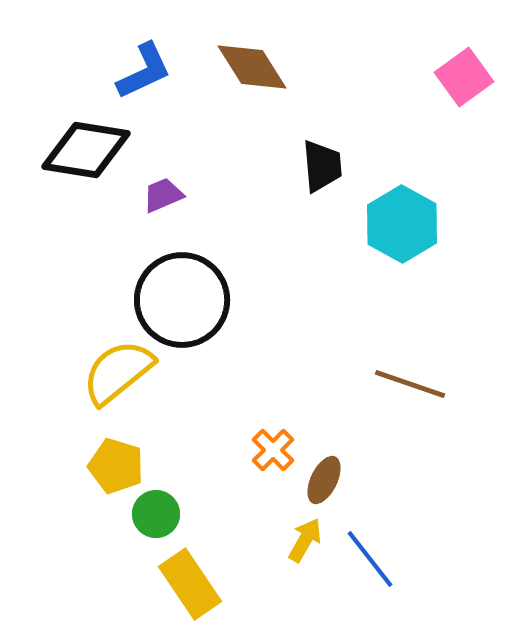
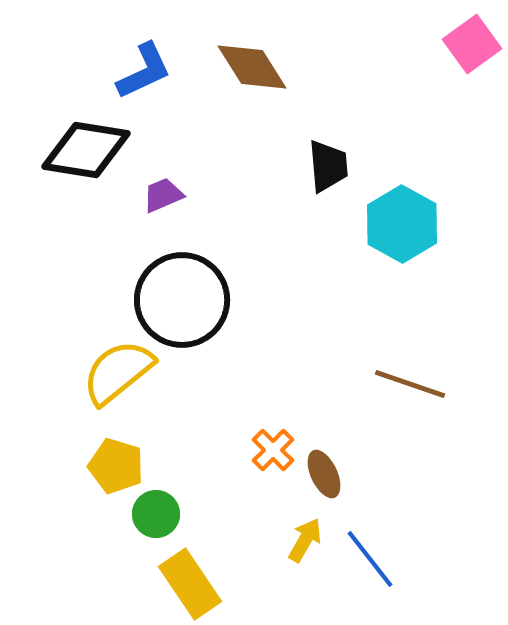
pink square: moved 8 px right, 33 px up
black trapezoid: moved 6 px right
brown ellipse: moved 6 px up; rotated 51 degrees counterclockwise
